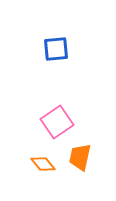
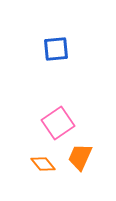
pink square: moved 1 px right, 1 px down
orange trapezoid: rotated 12 degrees clockwise
